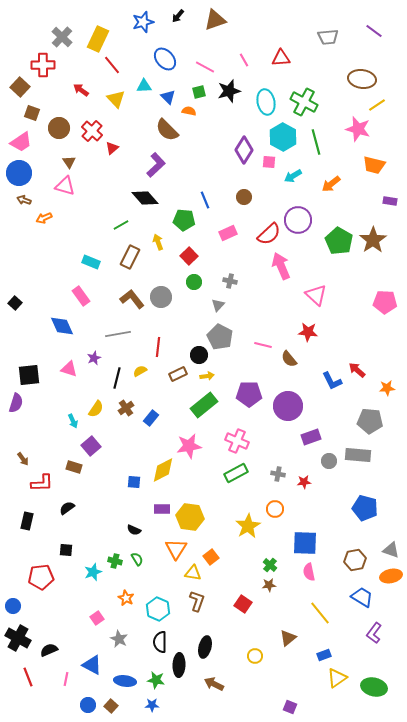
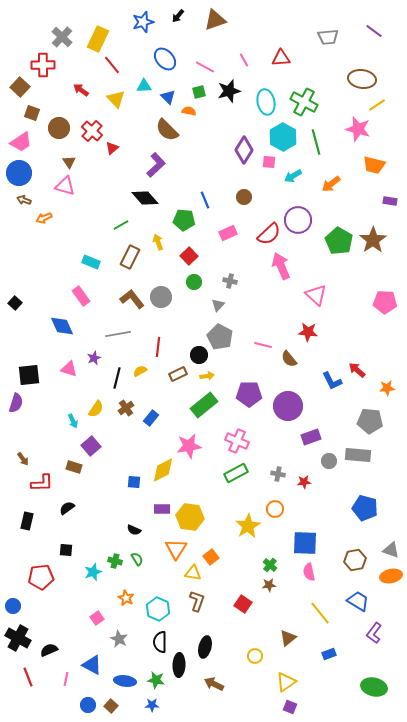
blue trapezoid at (362, 597): moved 4 px left, 4 px down
blue rectangle at (324, 655): moved 5 px right, 1 px up
yellow triangle at (337, 678): moved 51 px left, 4 px down
